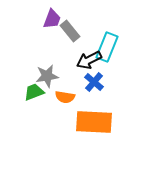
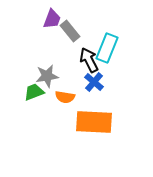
cyan rectangle: moved 1 px down
black arrow: rotated 90 degrees clockwise
